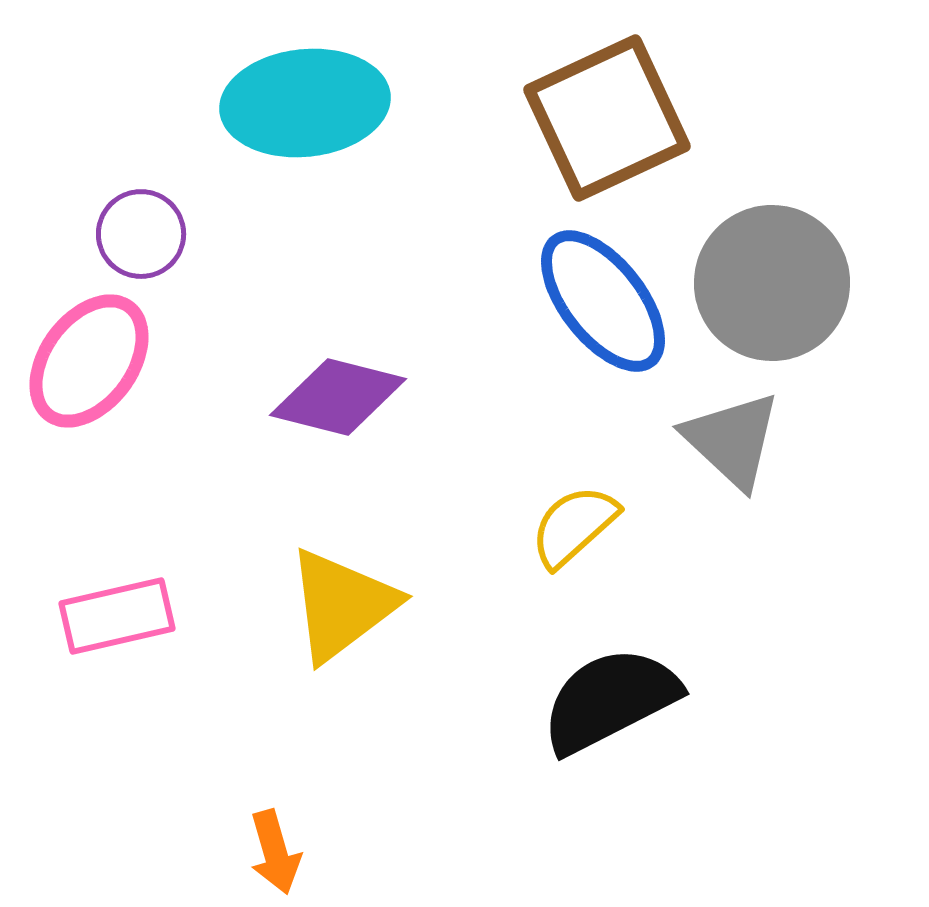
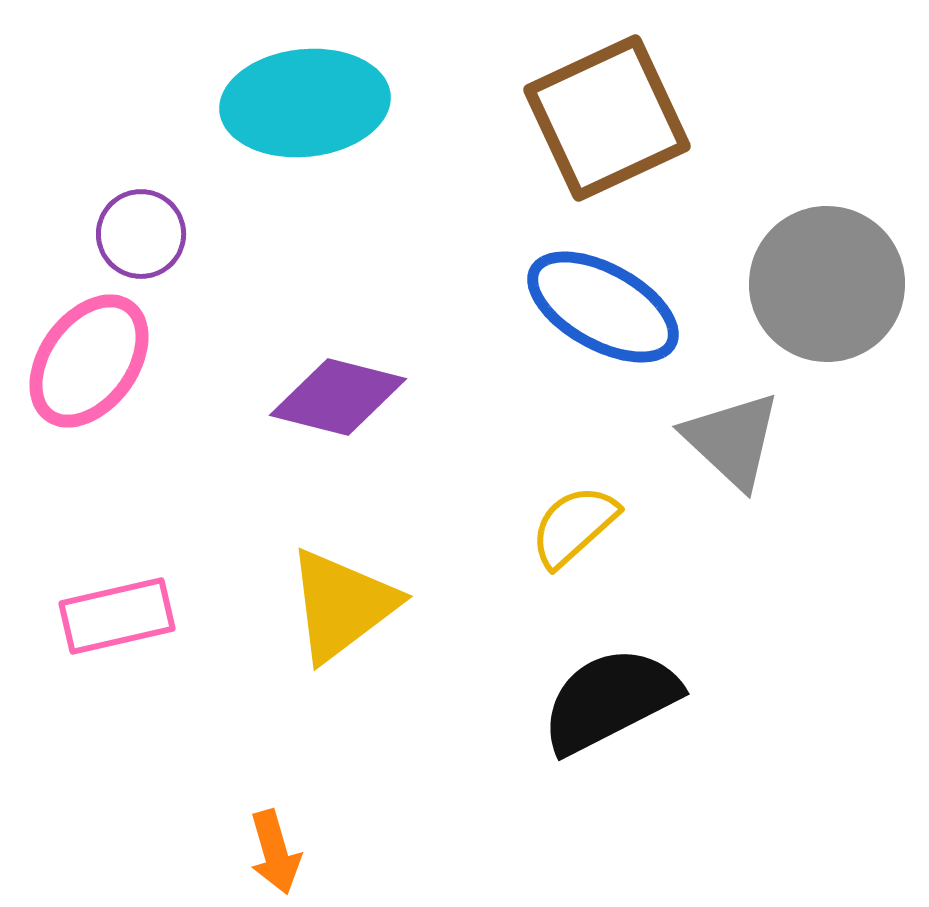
gray circle: moved 55 px right, 1 px down
blue ellipse: moved 6 px down; rotated 23 degrees counterclockwise
